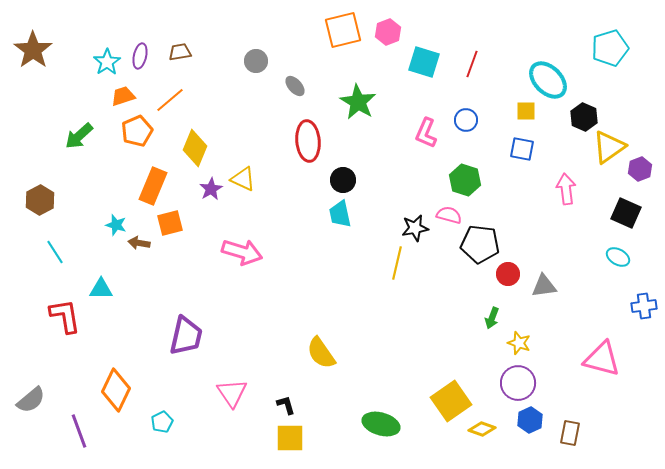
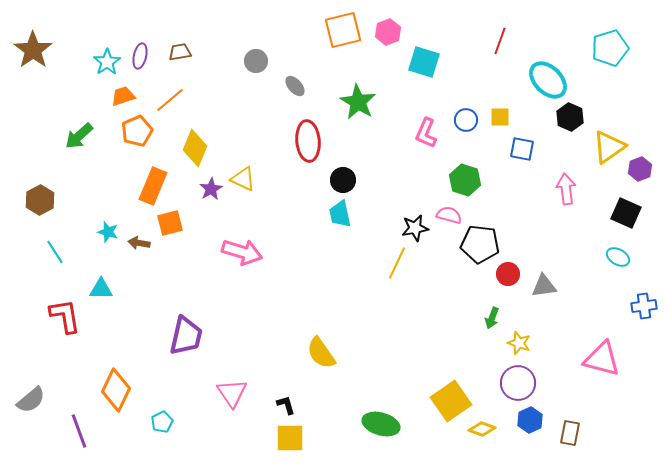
red line at (472, 64): moved 28 px right, 23 px up
yellow square at (526, 111): moved 26 px left, 6 px down
black hexagon at (584, 117): moved 14 px left
cyan star at (116, 225): moved 8 px left, 7 px down
yellow line at (397, 263): rotated 12 degrees clockwise
